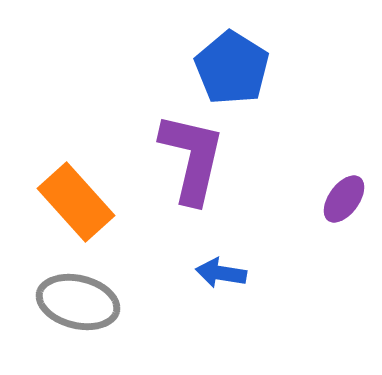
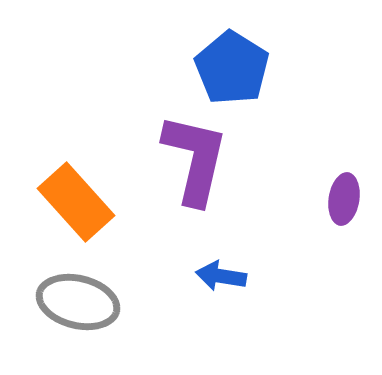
purple L-shape: moved 3 px right, 1 px down
purple ellipse: rotated 27 degrees counterclockwise
blue arrow: moved 3 px down
